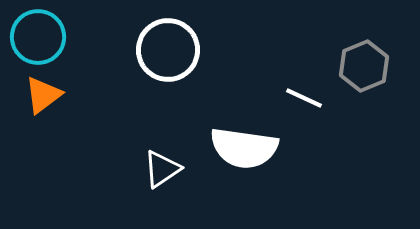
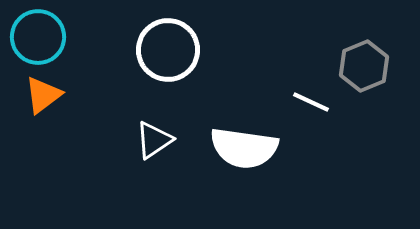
white line: moved 7 px right, 4 px down
white triangle: moved 8 px left, 29 px up
